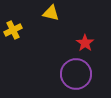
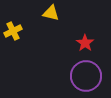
yellow cross: moved 1 px down
purple circle: moved 10 px right, 2 px down
